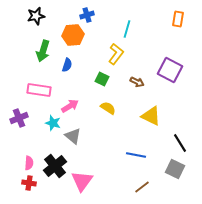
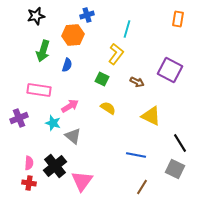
brown line: rotated 21 degrees counterclockwise
